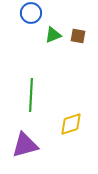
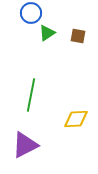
green triangle: moved 6 px left, 2 px up; rotated 12 degrees counterclockwise
green line: rotated 8 degrees clockwise
yellow diamond: moved 5 px right, 5 px up; rotated 15 degrees clockwise
purple triangle: rotated 12 degrees counterclockwise
